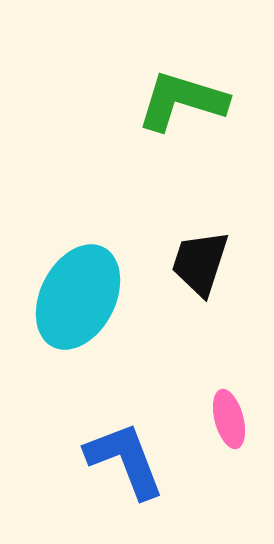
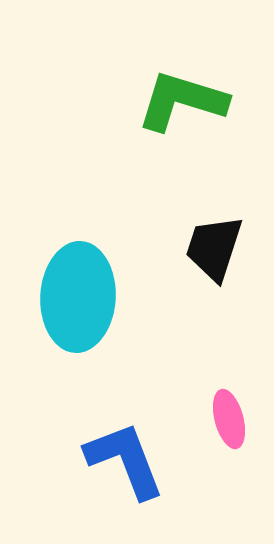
black trapezoid: moved 14 px right, 15 px up
cyan ellipse: rotated 24 degrees counterclockwise
